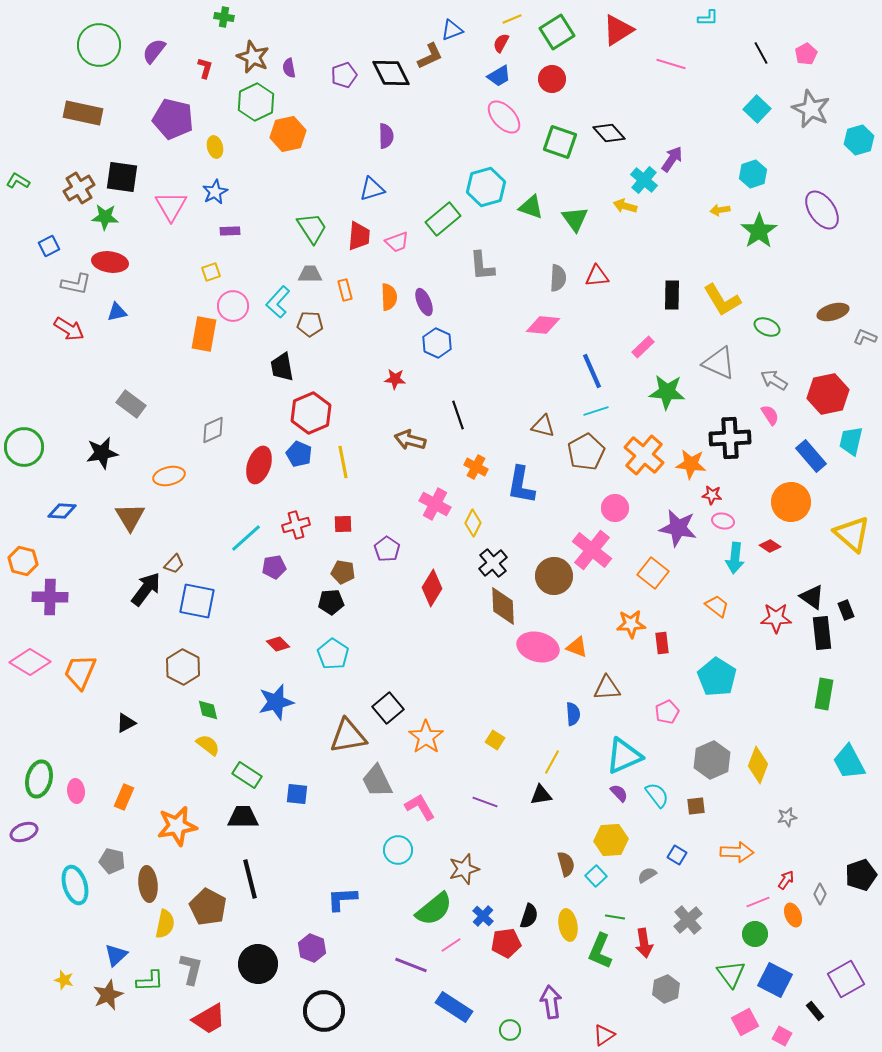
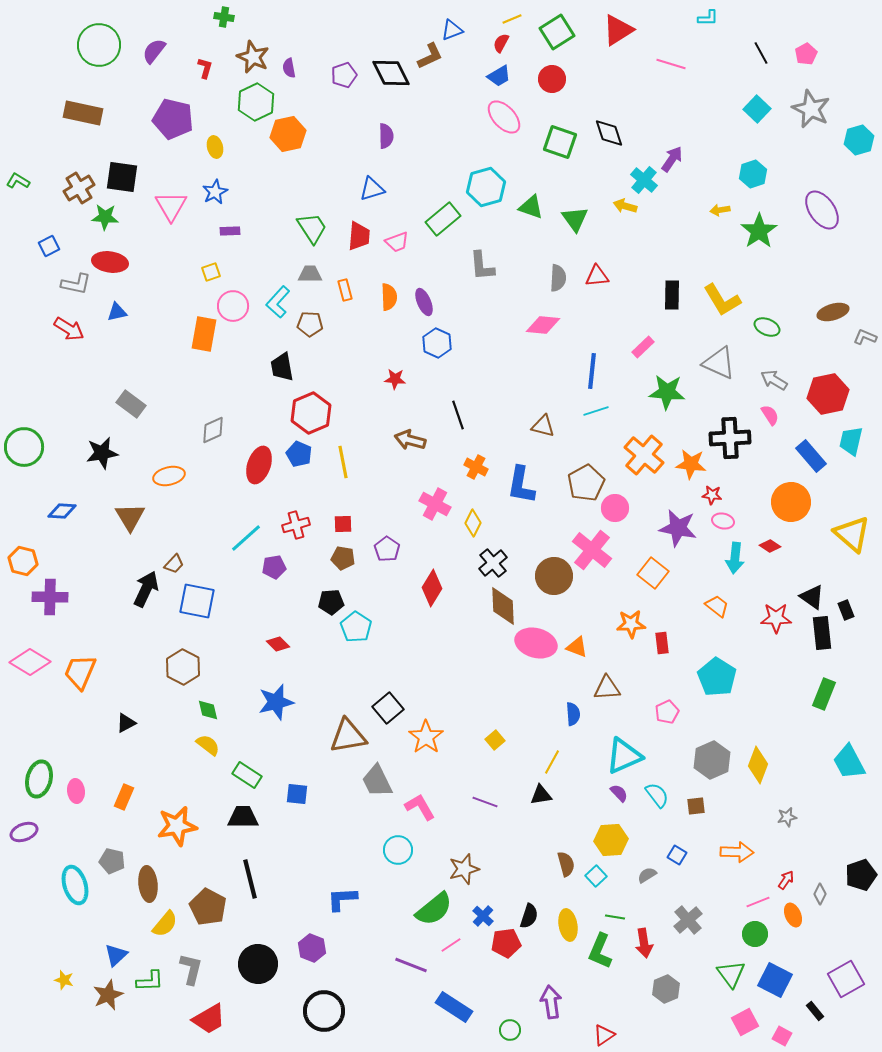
black diamond at (609, 133): rotated 24 degrees clockwise
blue line at (592, 371): rotated 30 degrees clockwise
brown pentagon at (586, 452): moved 31 px down
brown pentagon at (343, 572): moved 14 px up
black arrow at (146, 589): rotated 12 degrees counterclockwise
pink ellipse at (538, 647): moved 2 px left, 4 px up
cyan pentagon at (333, 654): moved 23 px right, 27 px up
green rectangle at (824, 694): rotated 12 degrees clockwise
yellow square at (495, 740): rotated 18 degrees clockwise
yellow semicircle at (165, 924): rotated 28 degrees clockwise
